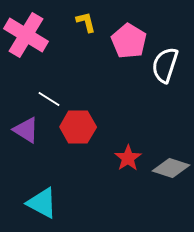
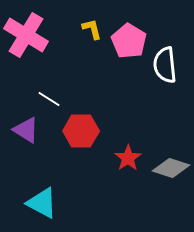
yellow L-shape: moved 6 px right, 7 px down
white semicircle: rotated 24 degrees counterclockwise
red hexagon: moved 3 px right, 4 px down
